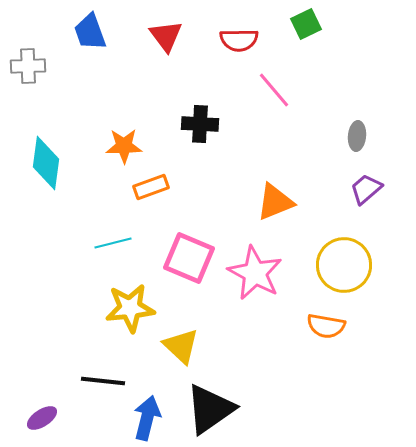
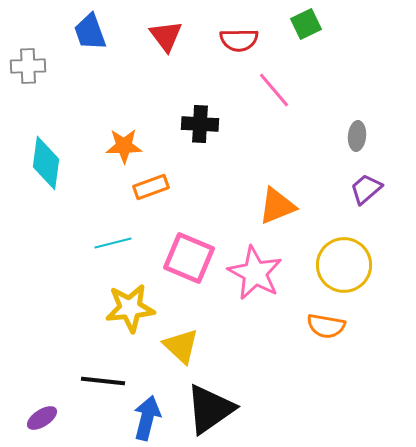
orange triangle: moved 2 px right, 4 px down
